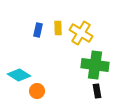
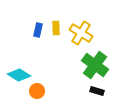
yellow rectangle: moved 2 px left
green cross: rotated 28 degrees clockwise
black rectangle: rotated 64 degrees counterclockwise
